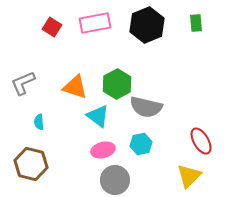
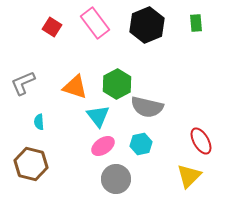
pink rectangle: rotated 64 degrees clockwise
gray semicircle: moved 1 px right
cyan triangle: rotated 15 degrees clockwise
pink ellipse: moved 4 px up; rotated 20 degrees counterclockwise
gray circle: moved 1 px right, 1 px up
